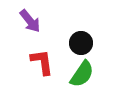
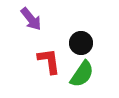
purple arrow: moved 1 px right, 2 px up
red L-shape: moved 7 px right, 1 px up
